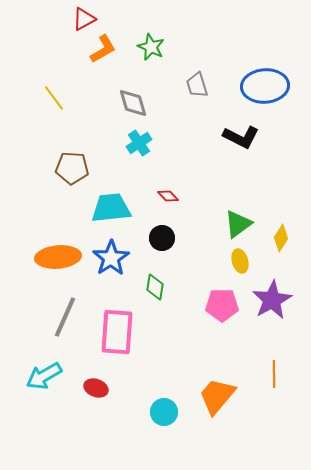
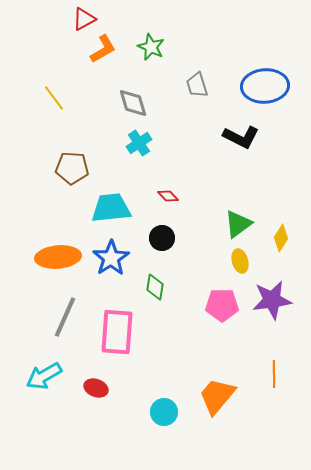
purple star: rotated 21 degrees clockwise
